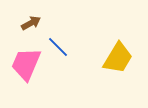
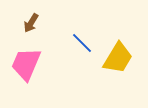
brown arrow: rotated 150 degrees clockwise
blue line: moved 24 px right, 4 px up
